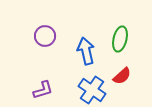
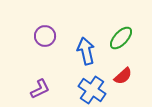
green ellipse: moved 1 px right, 1 px up; rotated 30 degrees clockwise
red semicircle: moved 1 px right
purple L-shape: moved 3 px left, 1 px up; rotated 10 degrees counterclockwise
